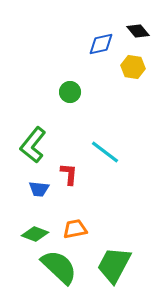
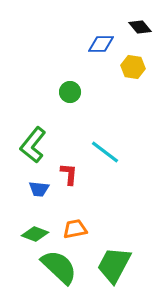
black diamond: moved 2 px right, 4 px up
blue diamond: rotated 12 degrees clockwise
